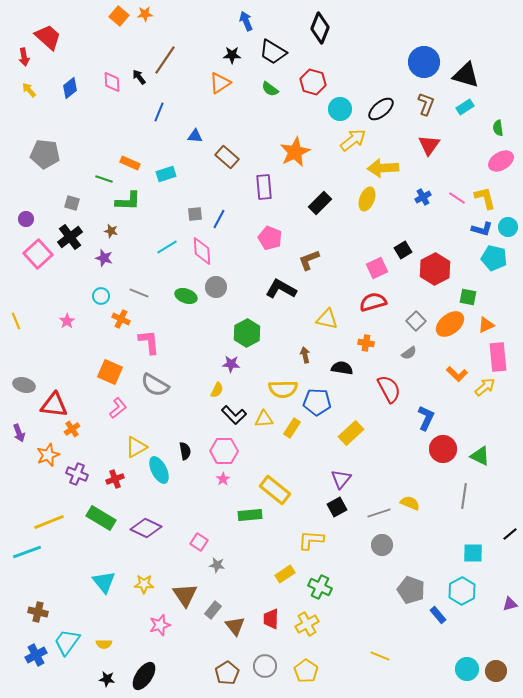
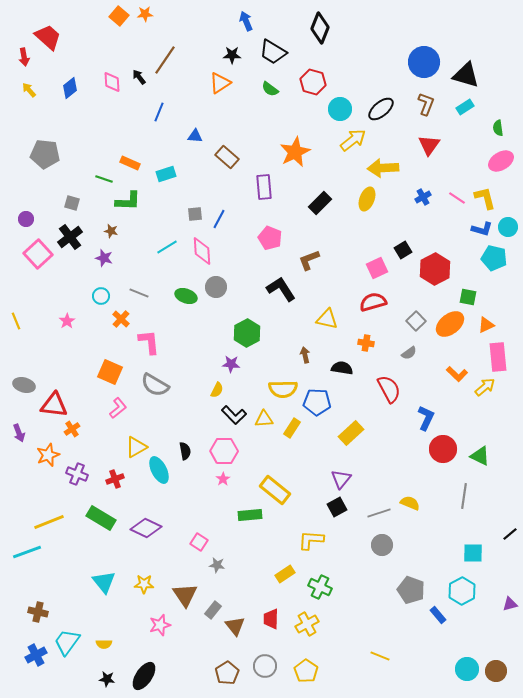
black L-shape at (281, 289): rotated 28 degrees clockwise
orange cross at (121, 319): rotated 18 degrees clockwise
